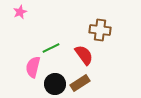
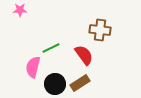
pink star: moved 2 px up; rotated 24 degrees clockwise
